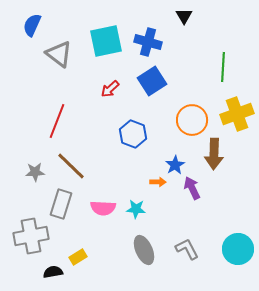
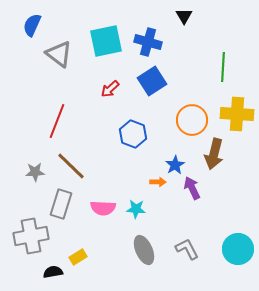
yellow cross: rotated 24 degrees clockwise
brown arrow: rotated 12 degrees clockwise
